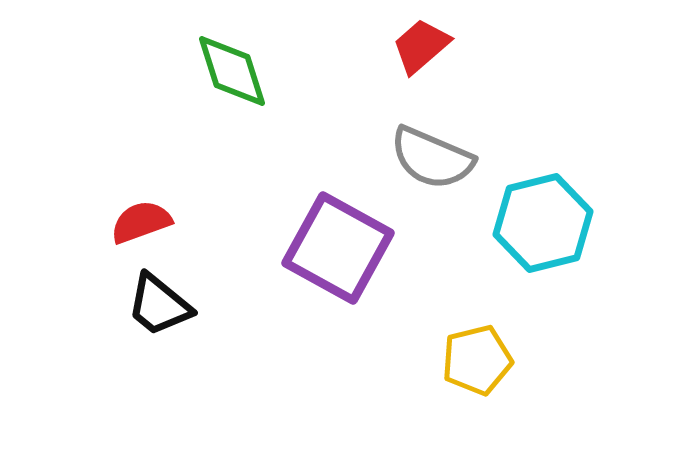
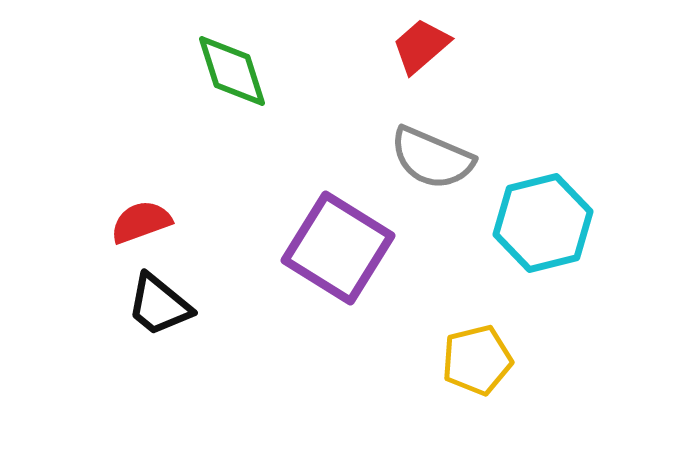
purple square: rotated 3 degrees clockwise
